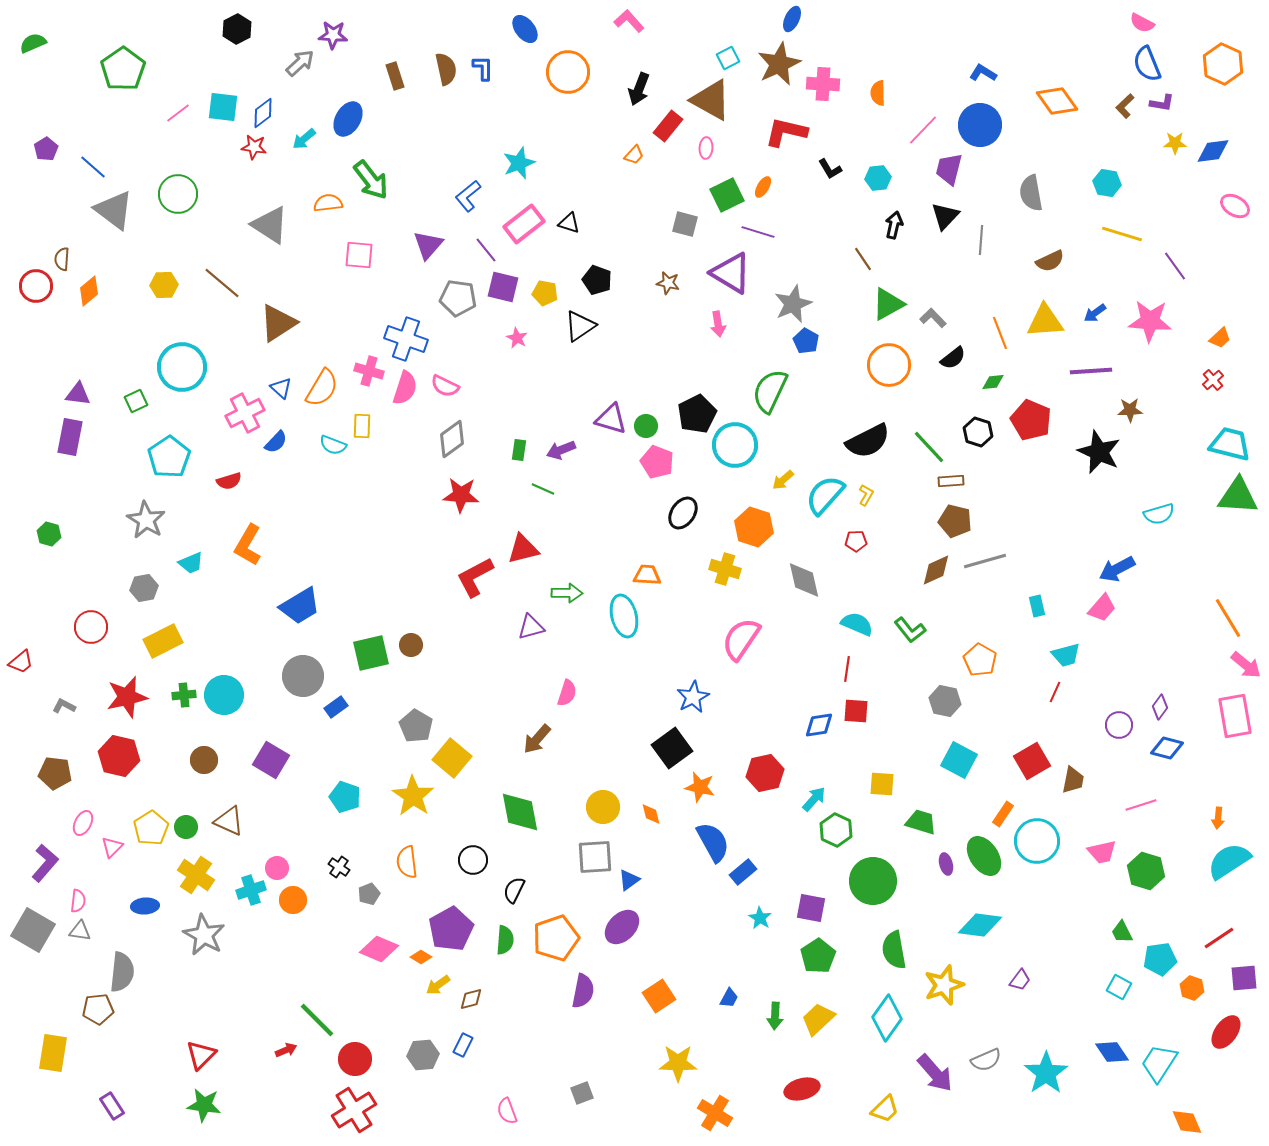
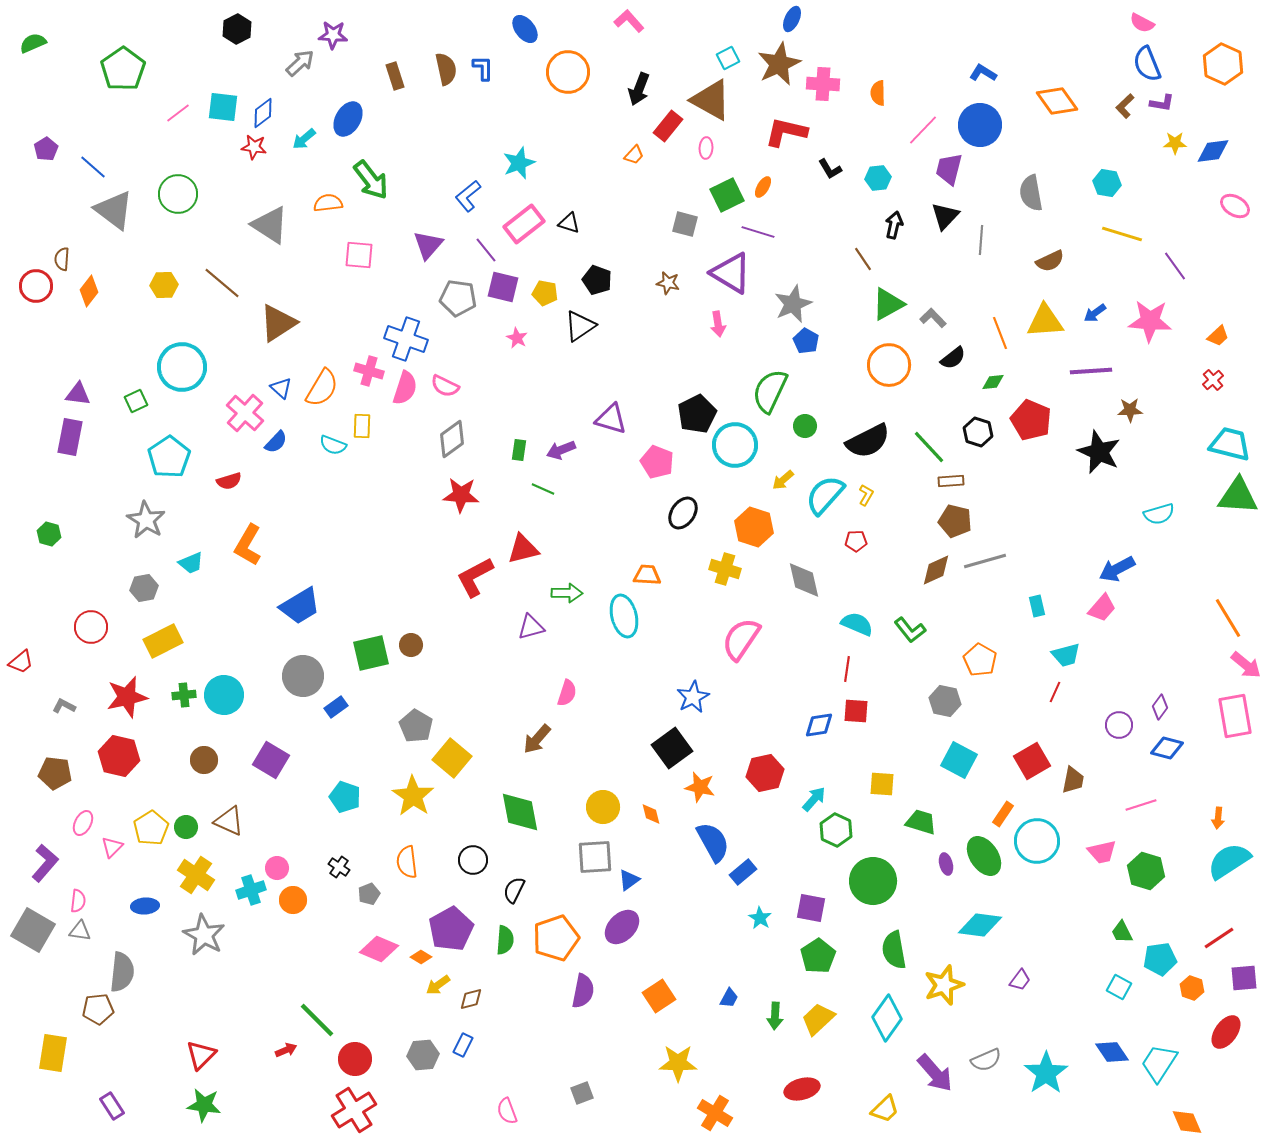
orange diamond at (89, 291): rotated 12 degrees counterclockwise
orange trapezoid at (1220, 338): moved 2 px left, 2 px up
pink cross at (245, 413): rotated 21 degrees counterclockwise
green circle at (646, 426): moved 159 px right
